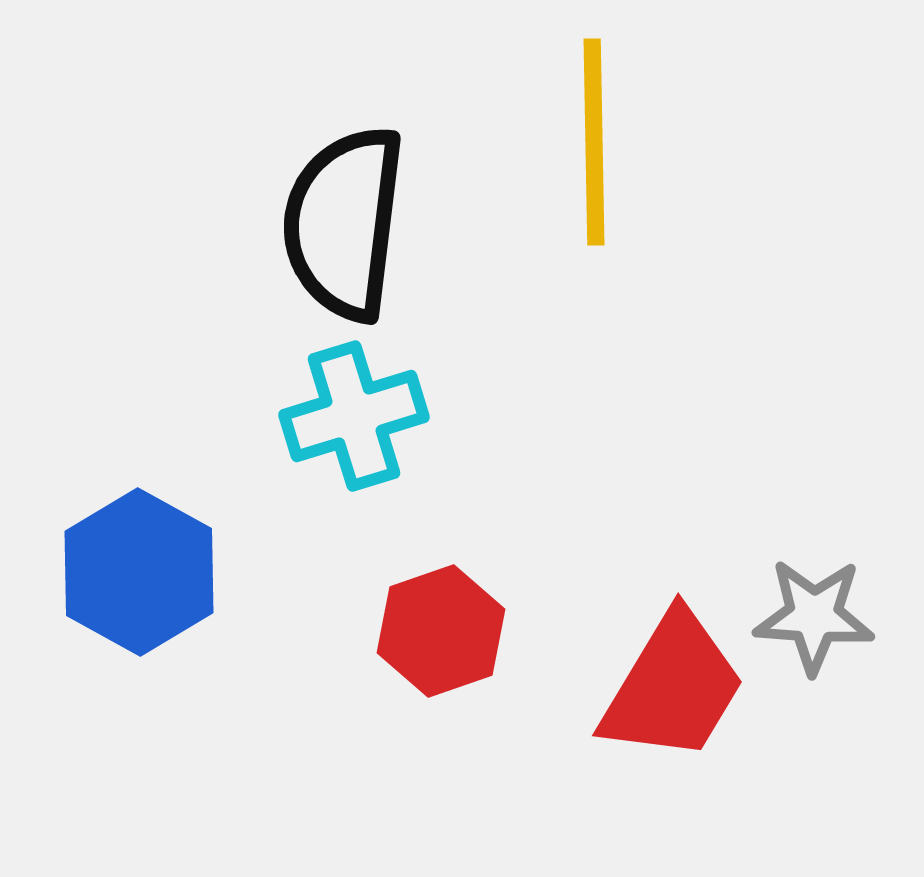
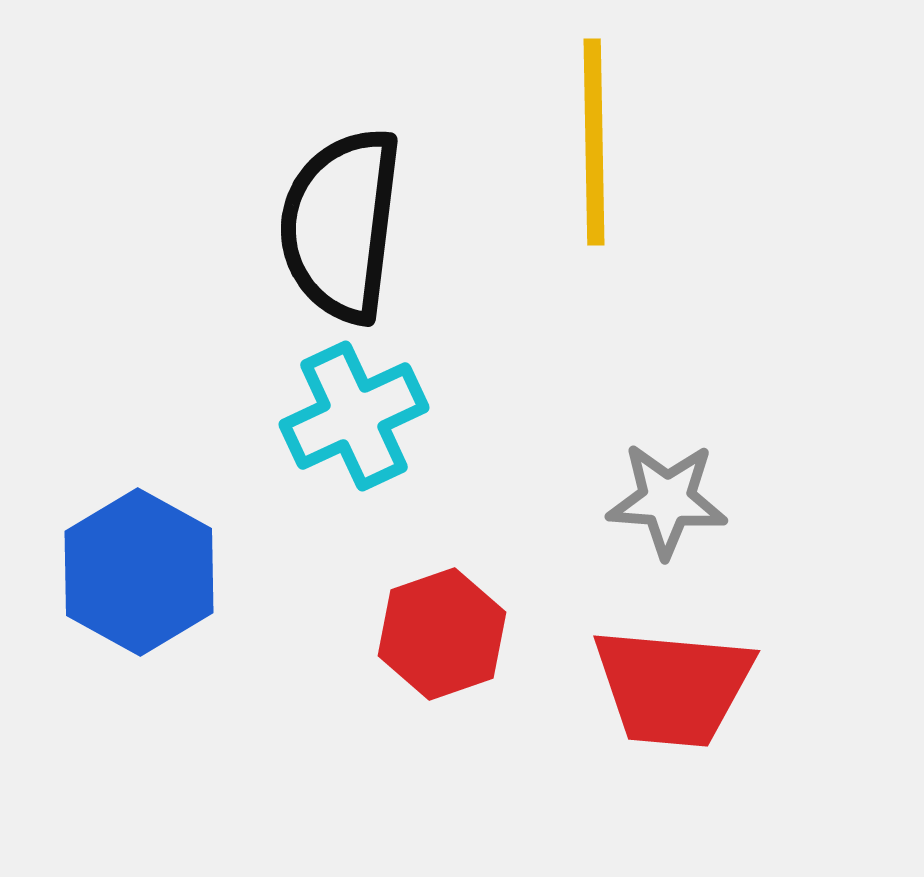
black semicircle: moved 3 px left, 2 px down
cyan cross: rotated 8 degrees counterclockwise
gray star: moved 147 px left, 116 px up
red hexagon: moved 1 px right, 3 px down
red trapezoid: rotated 64 degrees clockwise
